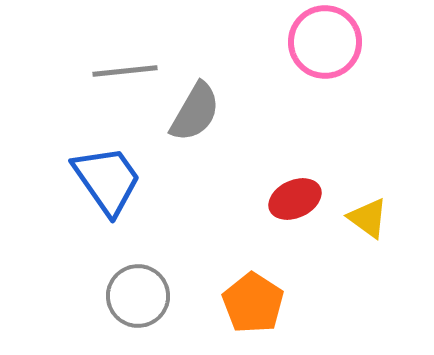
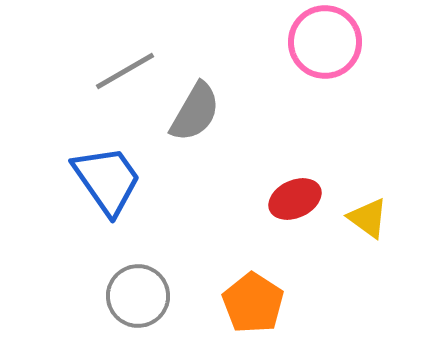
gray line: rotated 24 degrees counterclockwise
